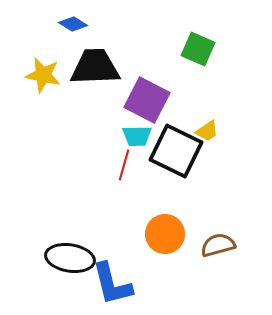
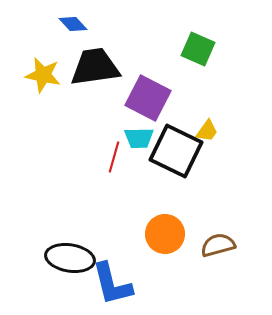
blue diamond: rotated 16 degrees clockwise
black trapezoid: rotated 6 degrees counterclockwise
purple square: moved 1 px right, 2 px up
yellow trapezoid: rotated 20 degrees counterclockwise
cyan trapezoid: moved 2 px right, 2 px down
red line: moved 10 px left, 8 px up
